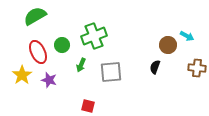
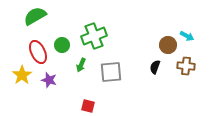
brown cross: moved 11 px left, 2 px up
